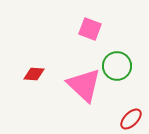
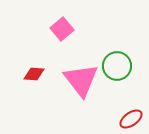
pink square: moved 28 px left; rotated 30 degrees clockwise
pink triangle: moved 3 px left, 5 px up; rotated 9 degrees clockwise
red ellipse: rotated 10 degrees clockwise
